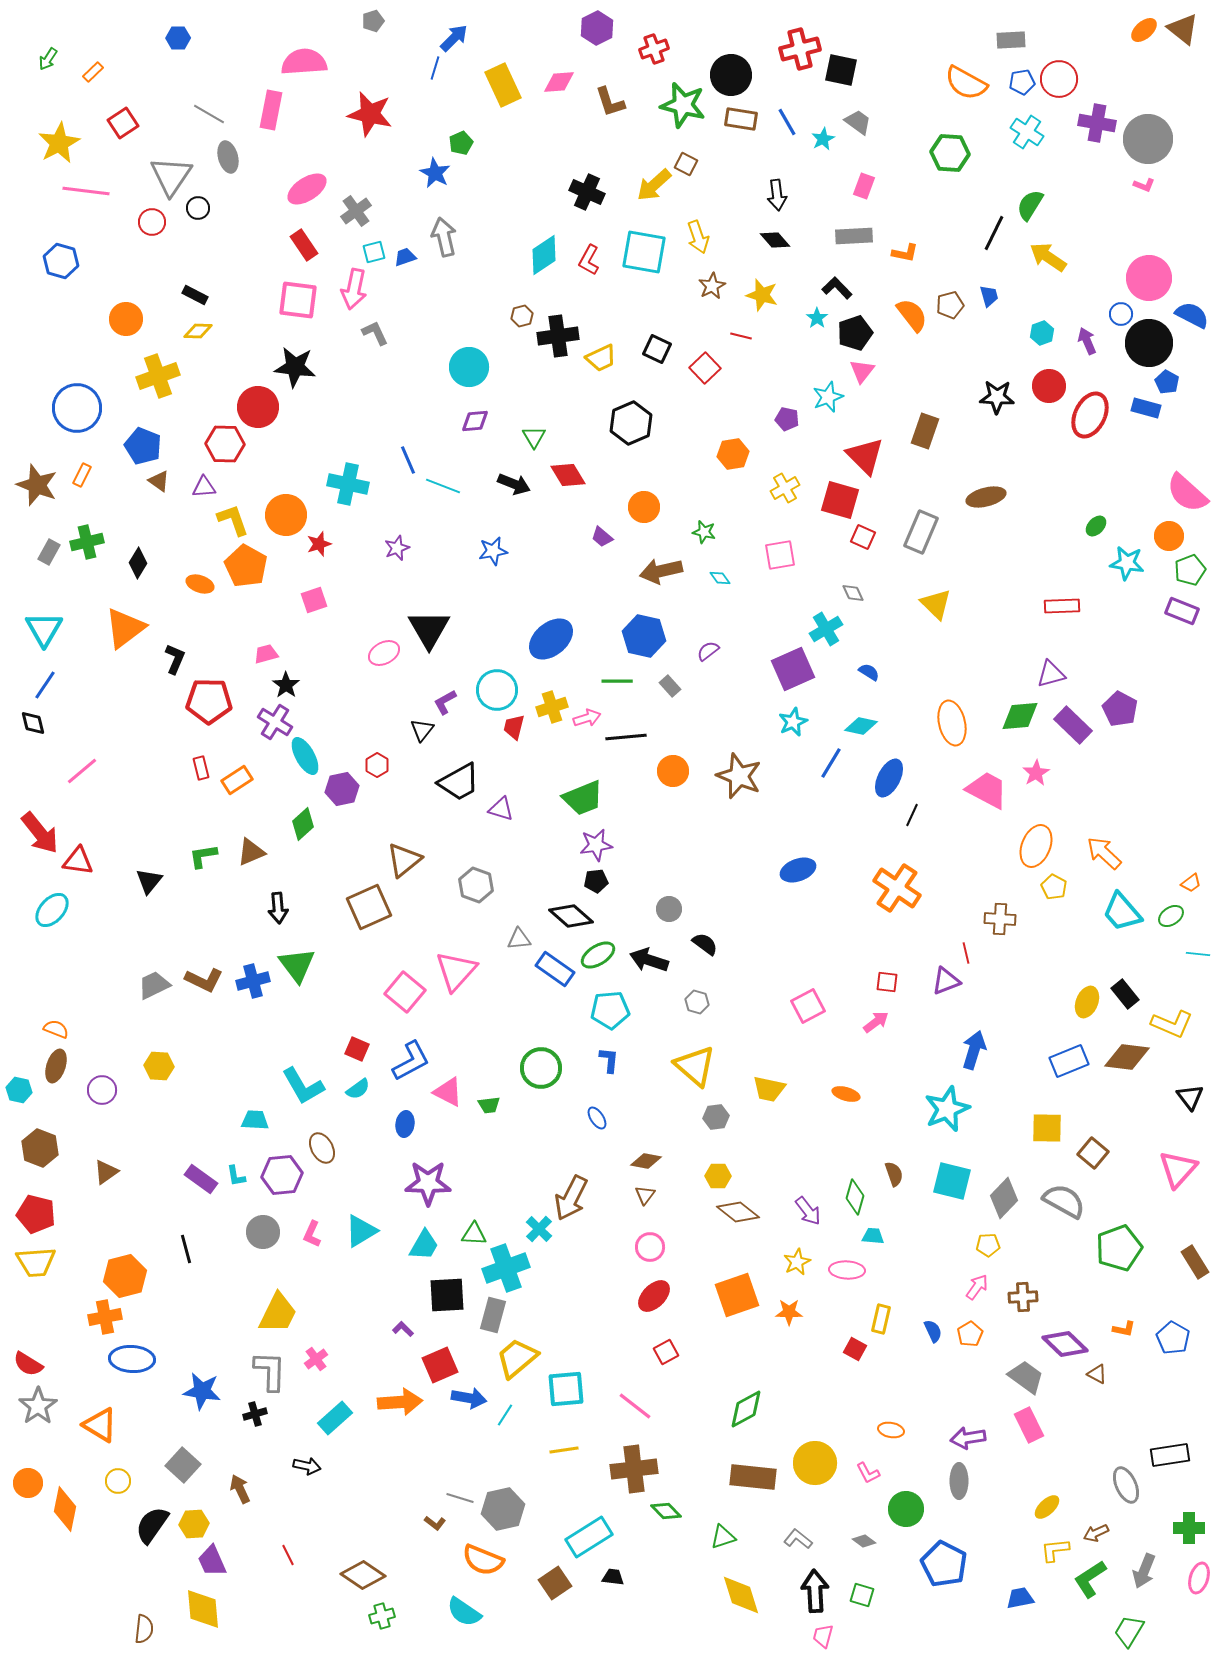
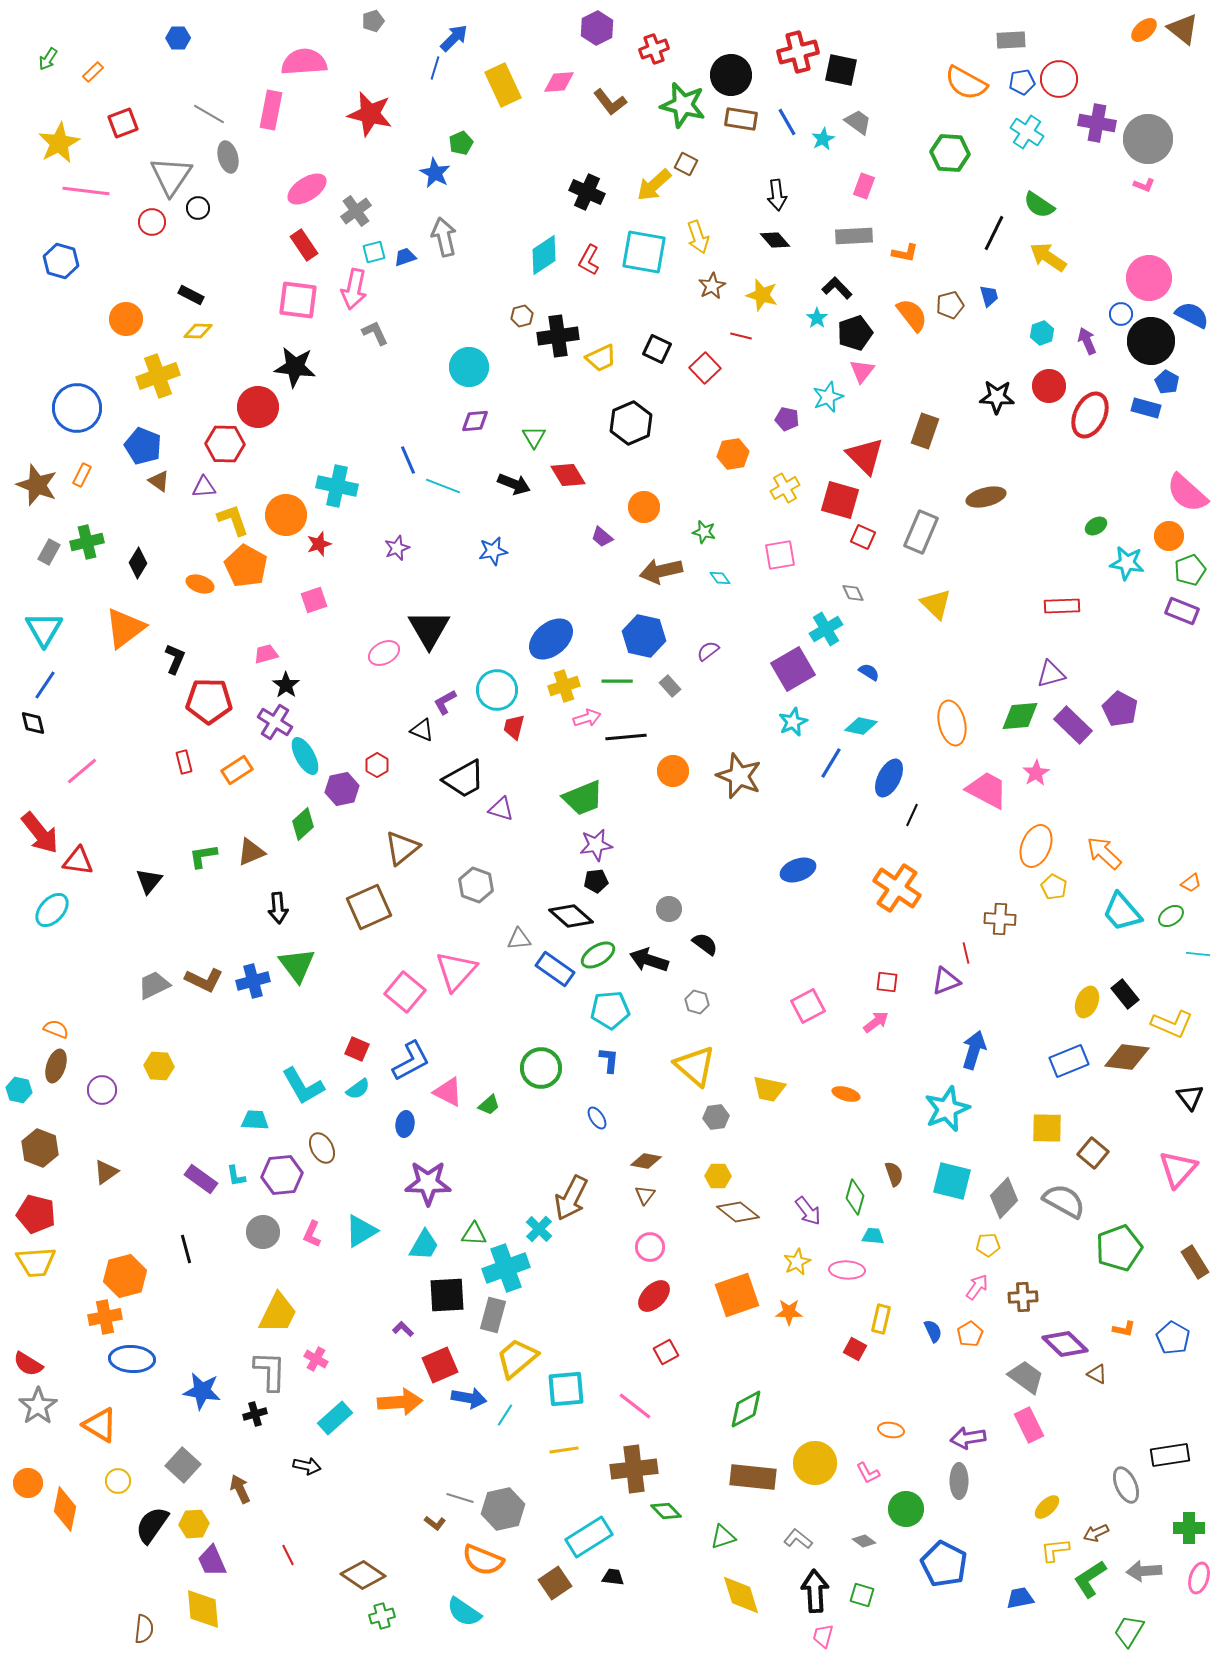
red cross at (800, 49): moved 2 px left, 3 px down
brown L-shape at (610, 102): rotated 20 degrees counterclockwise
red square at (123, 123): rotated 12 degrees clockwise
green semicircle at (1030, 205): moved 9 px right; rotated 88 degrees counterclockwise
black rectangle at (195, 295): moved 4 px left
black circle at (1149, 343): moved 2 px right, 2 px up
cyan cross at (348, 484): moved 11 px left, 2 px down
green ellipse at (1096, 526): rotated 15 degrees clockwise
purple square at (793, 669): rotated 6 degrees counterclockwise
yellow cross at (552, 707): moved 12 px right, 21 px up
black triangle at (422, 730): rotated 45 degrees counterclockwise
red rectangle at (201, 768): moved 17 px left, 6 px up
orange rectangle at (237, 780): moved 10 px up
black trapezoid at (459, 782): moved 5 px right, 3 px up
brown triangle at (404, 860): moved 2 px left, 12 px up
green trapezoid at (489, 1105): rotated 35 degrees counterclockwise
pink cross at (316, 1359): rotated 25 degrees counterclockwise
gray arrow at (1144, 1571): rotated 64 degrees clockwise
